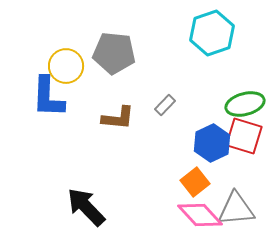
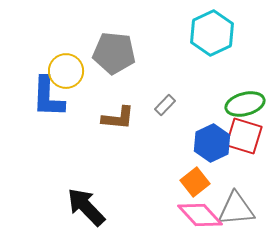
cyan hexagon: rotated 6 degrees counterclockwise
yellow circle: moved 5 px down
